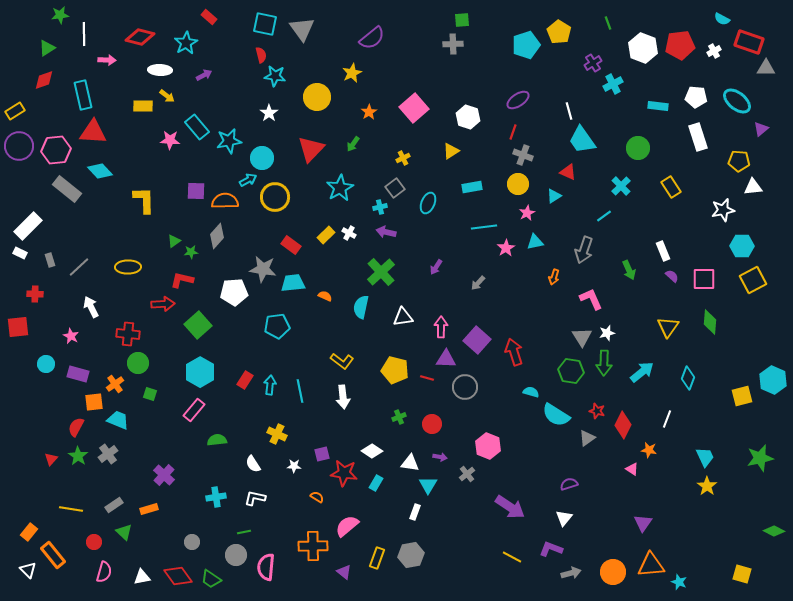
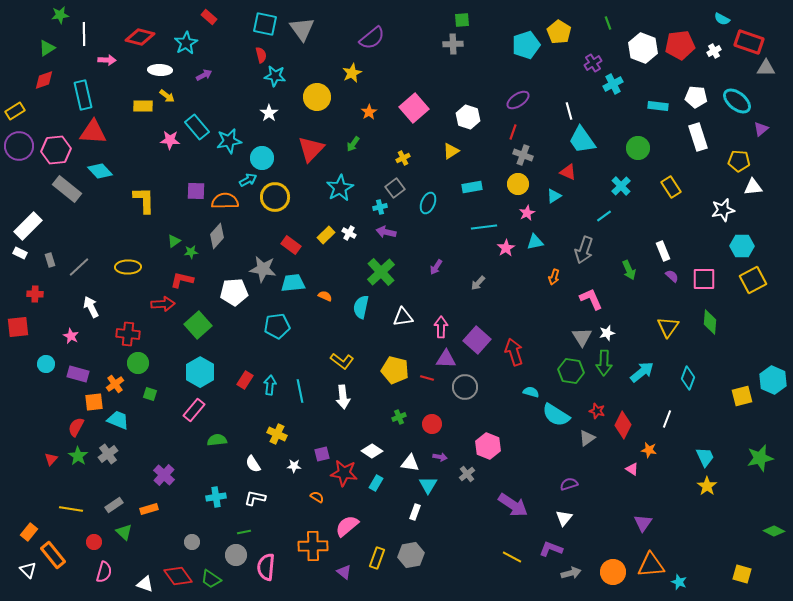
purple arrow at (510, 507): moved 3 px right, 2 px up
white triangle at (142, 577): moved 3 px right, 7 px down; rotated 30 degrees clockwise
